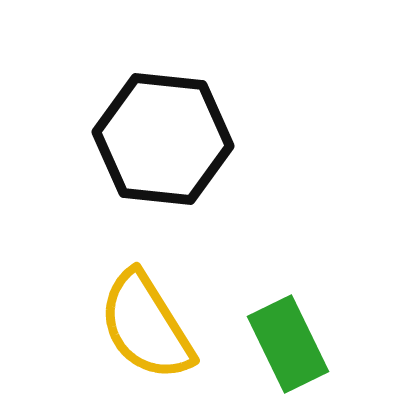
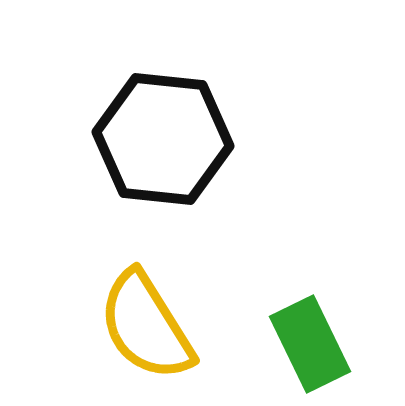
green rectangle: moved 22 px right
